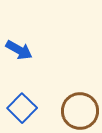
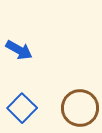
brown circle: moved 3 px up
